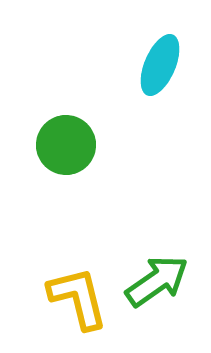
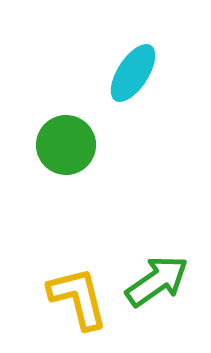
cyan ellipse: moved 27 px left, 8 px down; rotated 10 degrees clockwise
